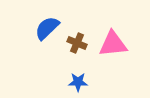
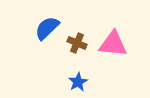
pink triangle: rotated 12 degrees clockwise
blue star: rotated 30 degrees counterclockwise
